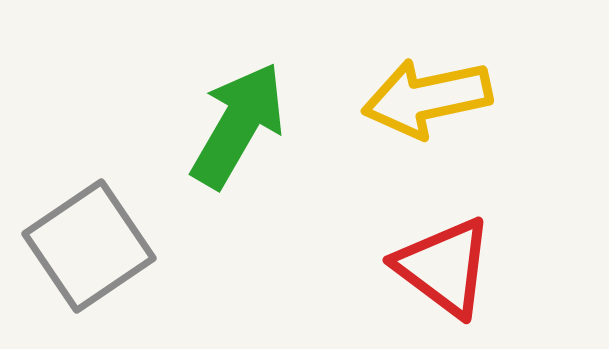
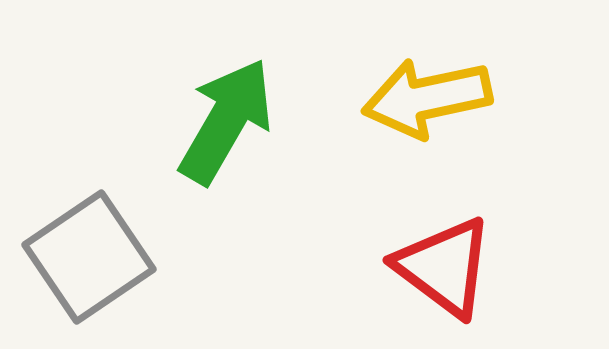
green arrow: moved 12 px left, 4 px up
gray square: moved 11 px down
